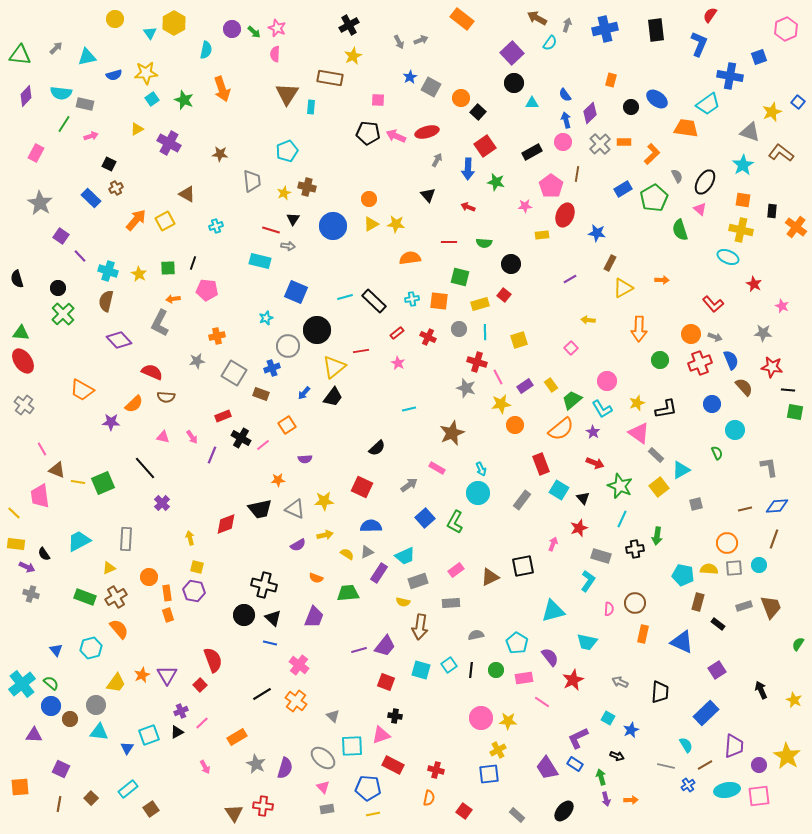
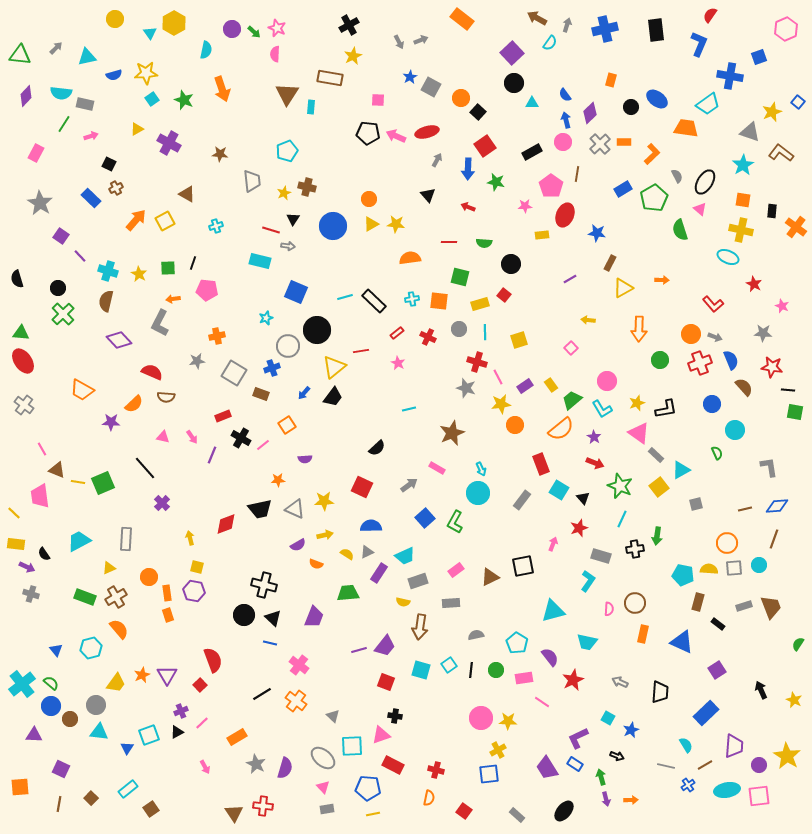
purple star at (593, 432): moved 1 px right, 5 px down
orange semicircle at (316, 578): moved 14 px up
